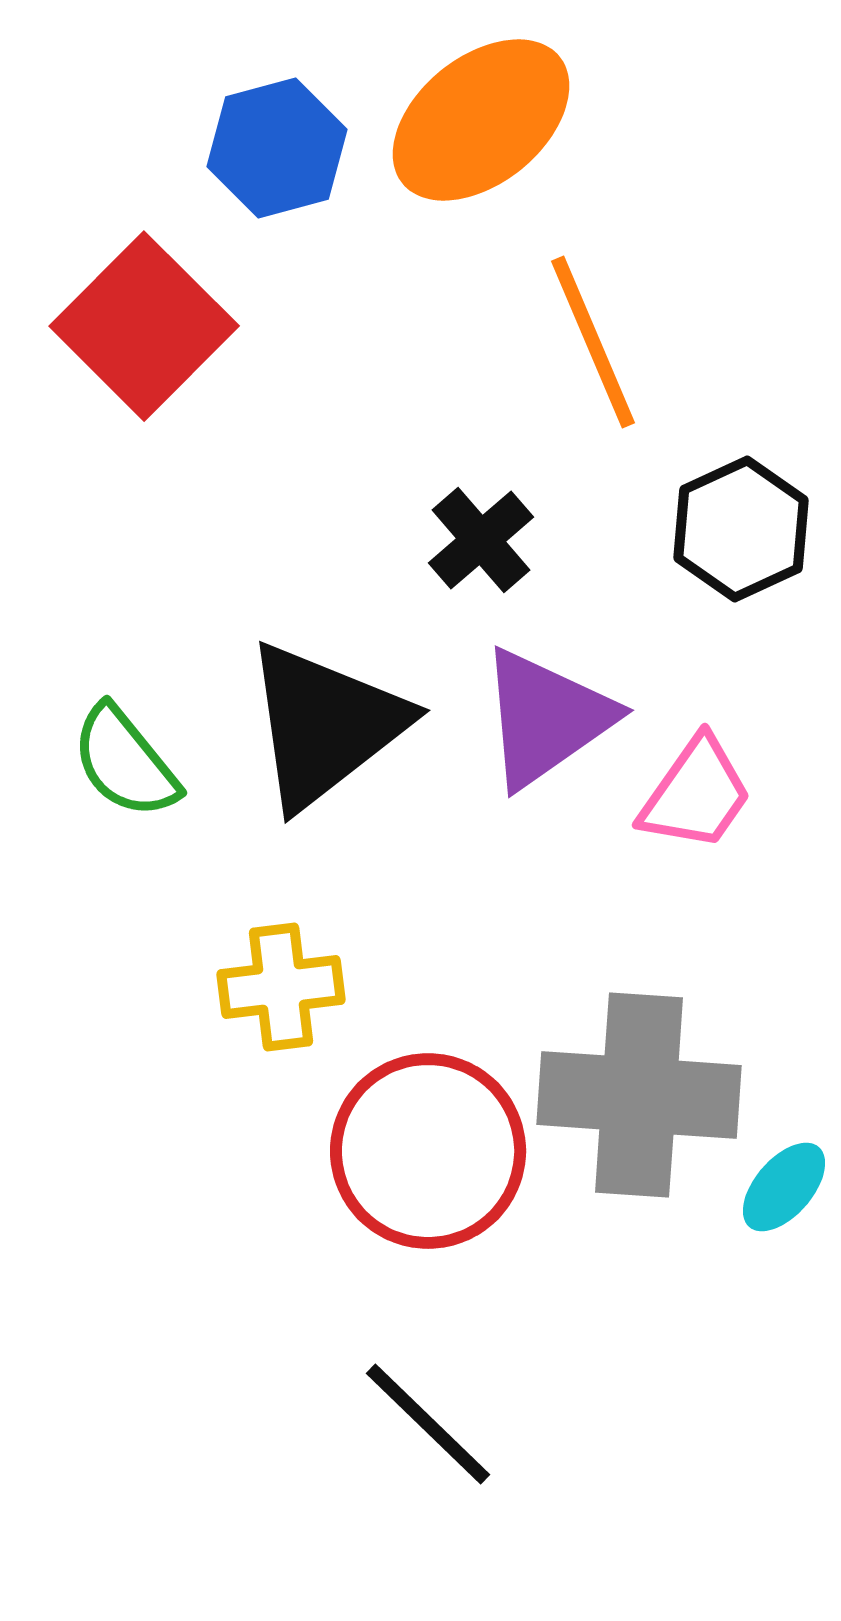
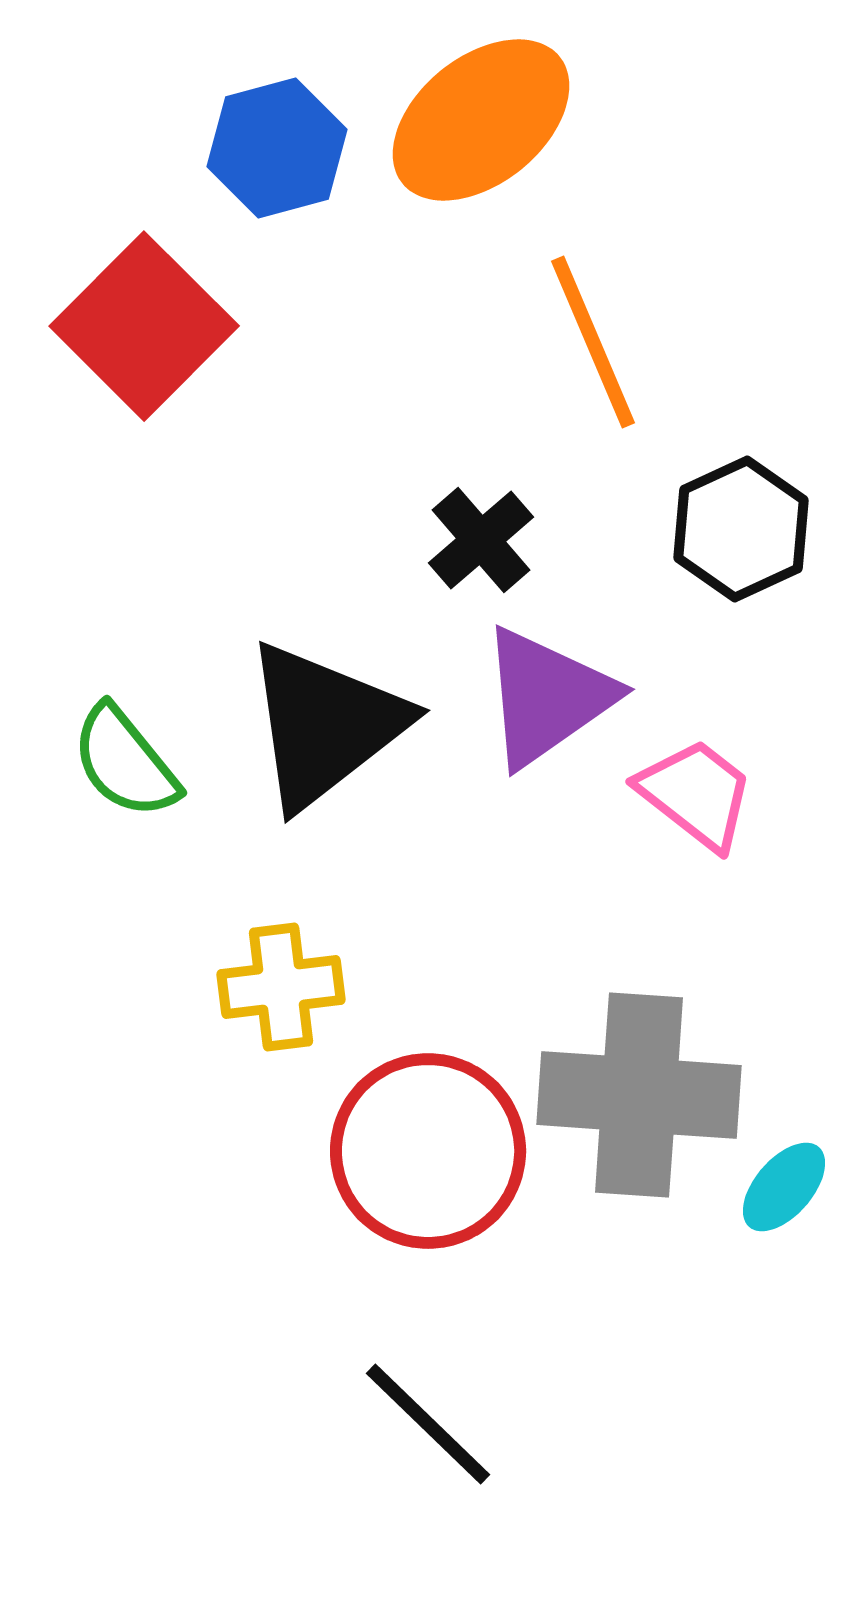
purple triangle: moved 1 px right, 21 px up
pink trapezoid: rotated 87 degrees counterclockwise
